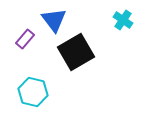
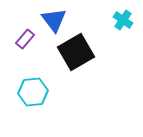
cyan hexagon: rotated 20 degrees counterclockwise
